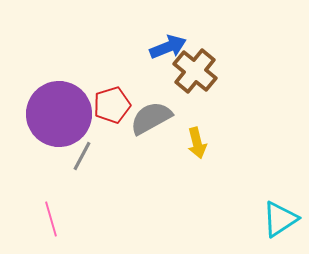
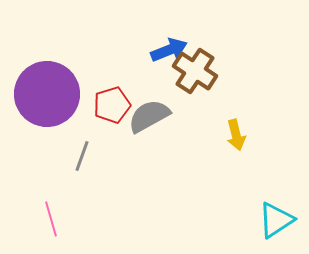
blue arrow: moved 1 px right, 3 px down
brown cross: rotated 6 degrees counterclockwise
purple circle: moved 12 px left, 20 px up
gray semicircle: moved 2 px left, 2 px up
yellow arrow: moved 39 px right, 8 px up
gray line: rotated 8 degrees counterclockwise
cyan triangle: moved 4 px left, 1 px down
